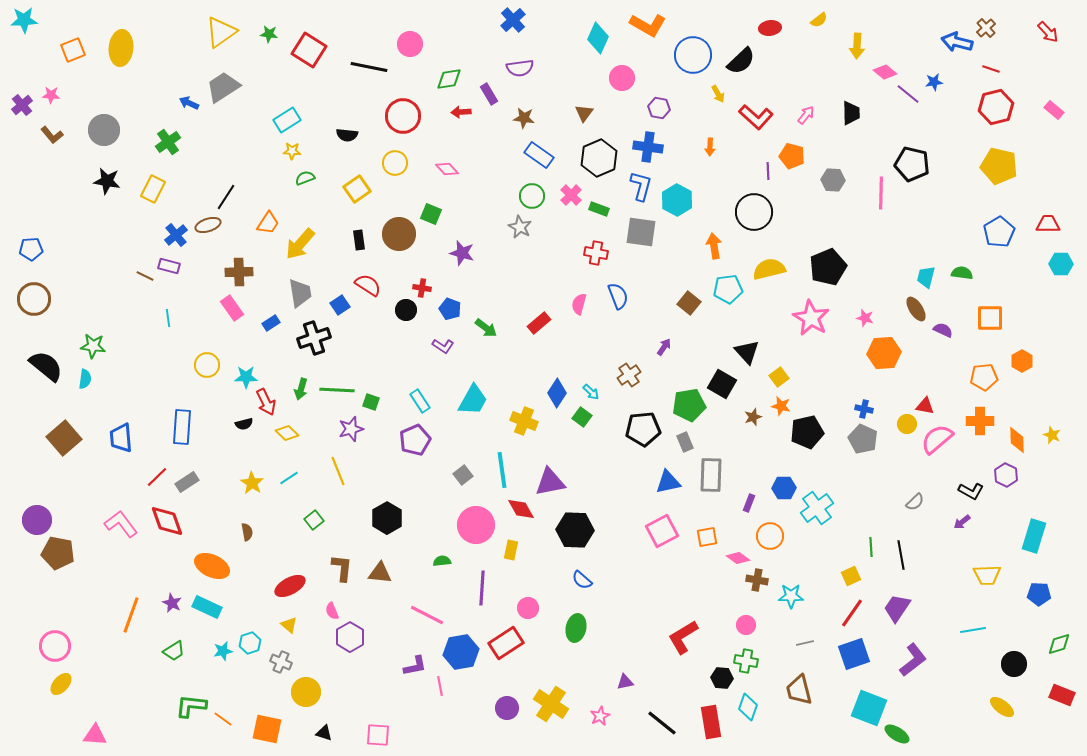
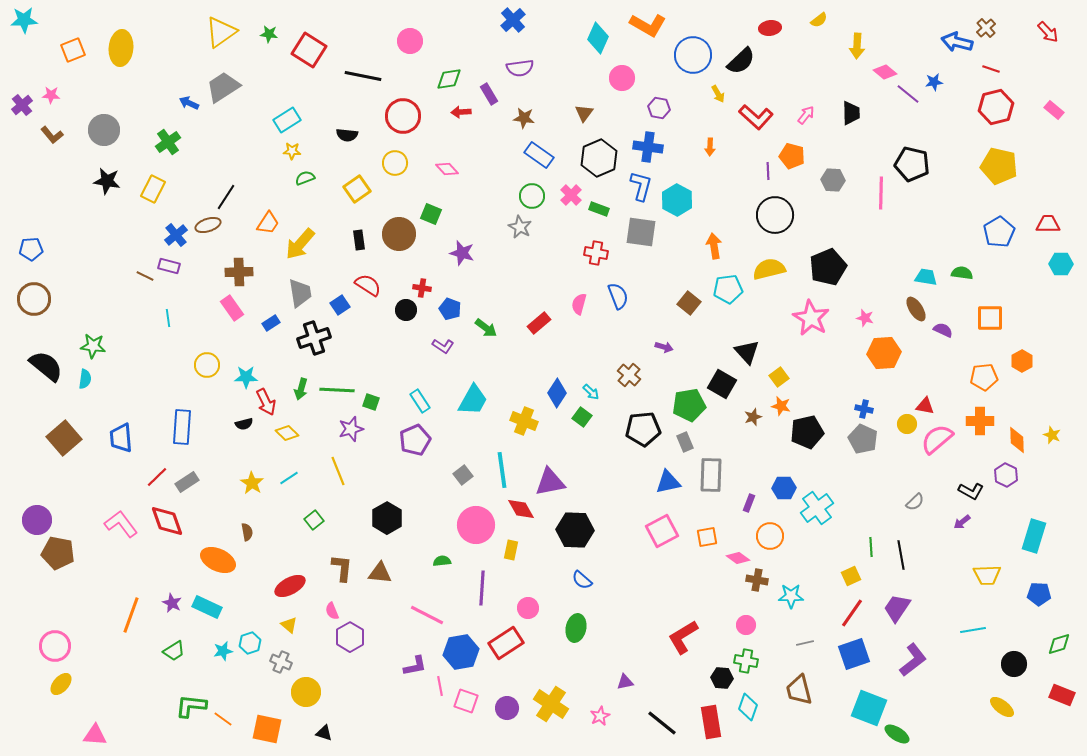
pink circle at (410, 44): moved 3 px up
black line at (369, 67): moved 6 px left, 9 px down
black circle at (754, 212): moved 21 px right, 3 px down
cyan trapezoid at (926, 277): rotated 85 degrees clockwise
purple arrow at (664, 347): rotated 72 degrees clockwise
brown cross at (629, 375): rotated 15 degrees counterclockwise
orange ellipse at (212, 566): moved 6 px right, 6 px up
pink square at (378, 735): moved 88 px right, 34 px up; rotated 15 degrees clockwise
